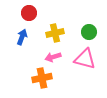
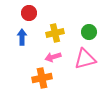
blue arrow: rotated 21 degrees counterclockwise
pink triangle: rotated 30 degrees counterclockwise
